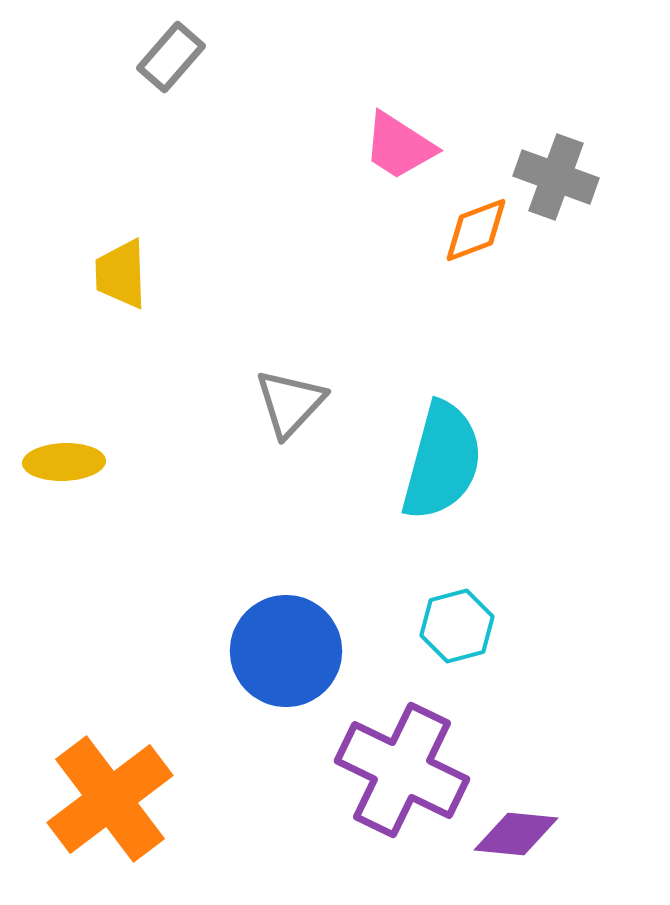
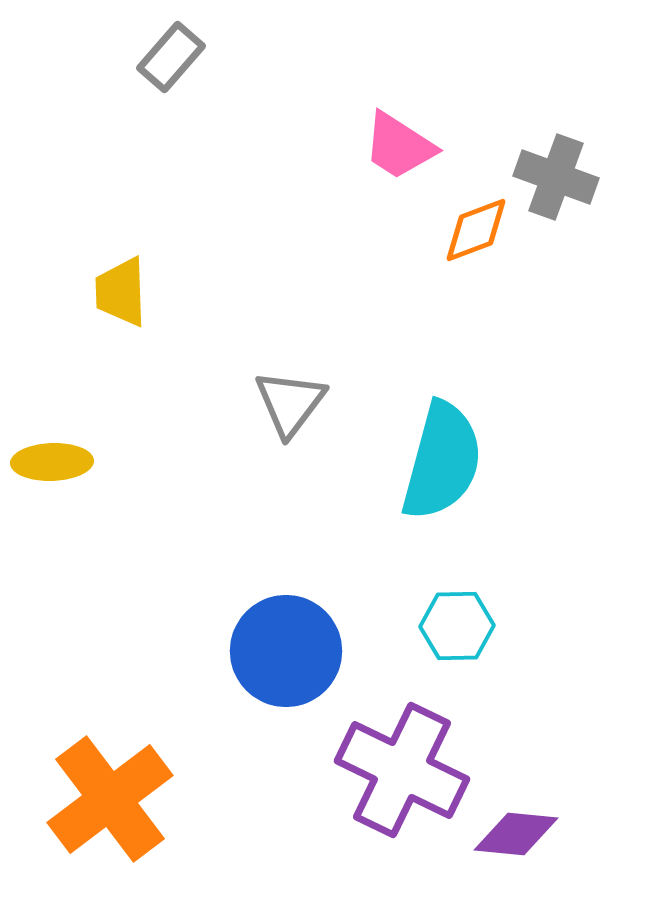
yellow trapezoid: moved 18 px down
gray triangle: rotated 6 degrees counterclockwise
yellow ellipse: moved 12 px left
cyan hexagon: rotated 14 degrees clockwise
